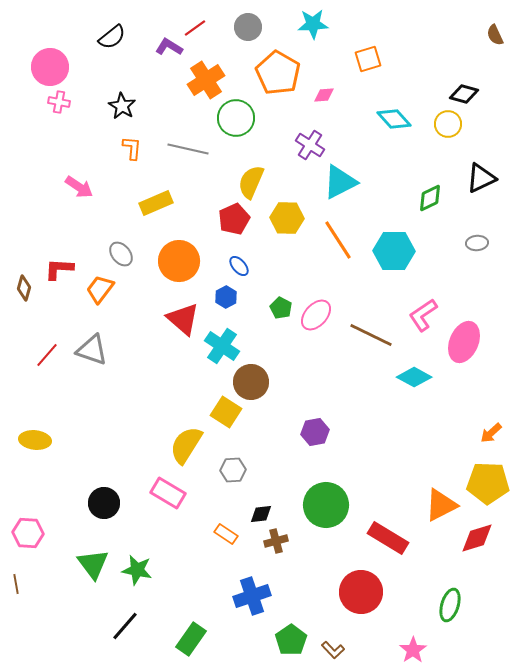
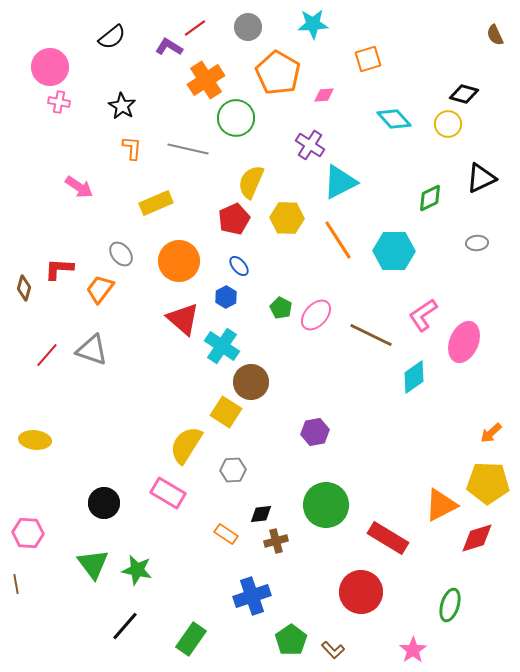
cyan diamond at (414, 377): rotated 64 degrees counterclockwise
